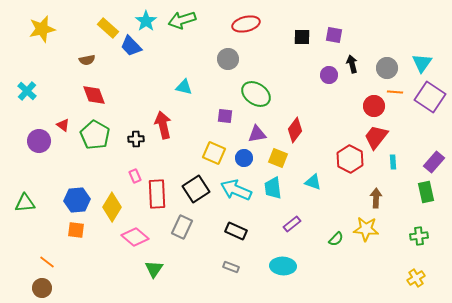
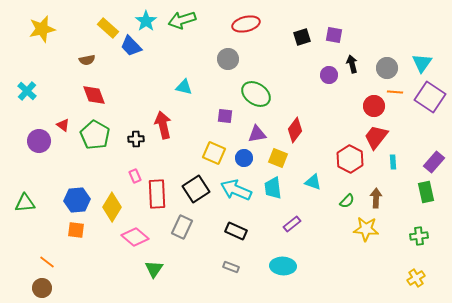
black square at (302, 37): rotated 18 degrees counterclockwise
green semicircle at (336, 239): moved 11 px right, 38 px up
